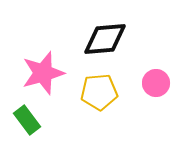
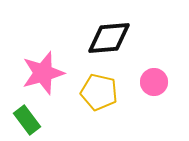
black diamond: moved 4 px right, 1 px up
pink circle: moved 2 px left, 1 px up
yellow pentagon: rotated 18 degrees clockwise
